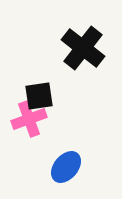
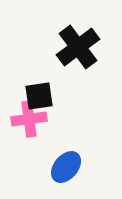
black cross: moved 5 px left, 1 px up; rotated 15 degrees clockwise
pink cross: rotated 12 degrees clockwise
